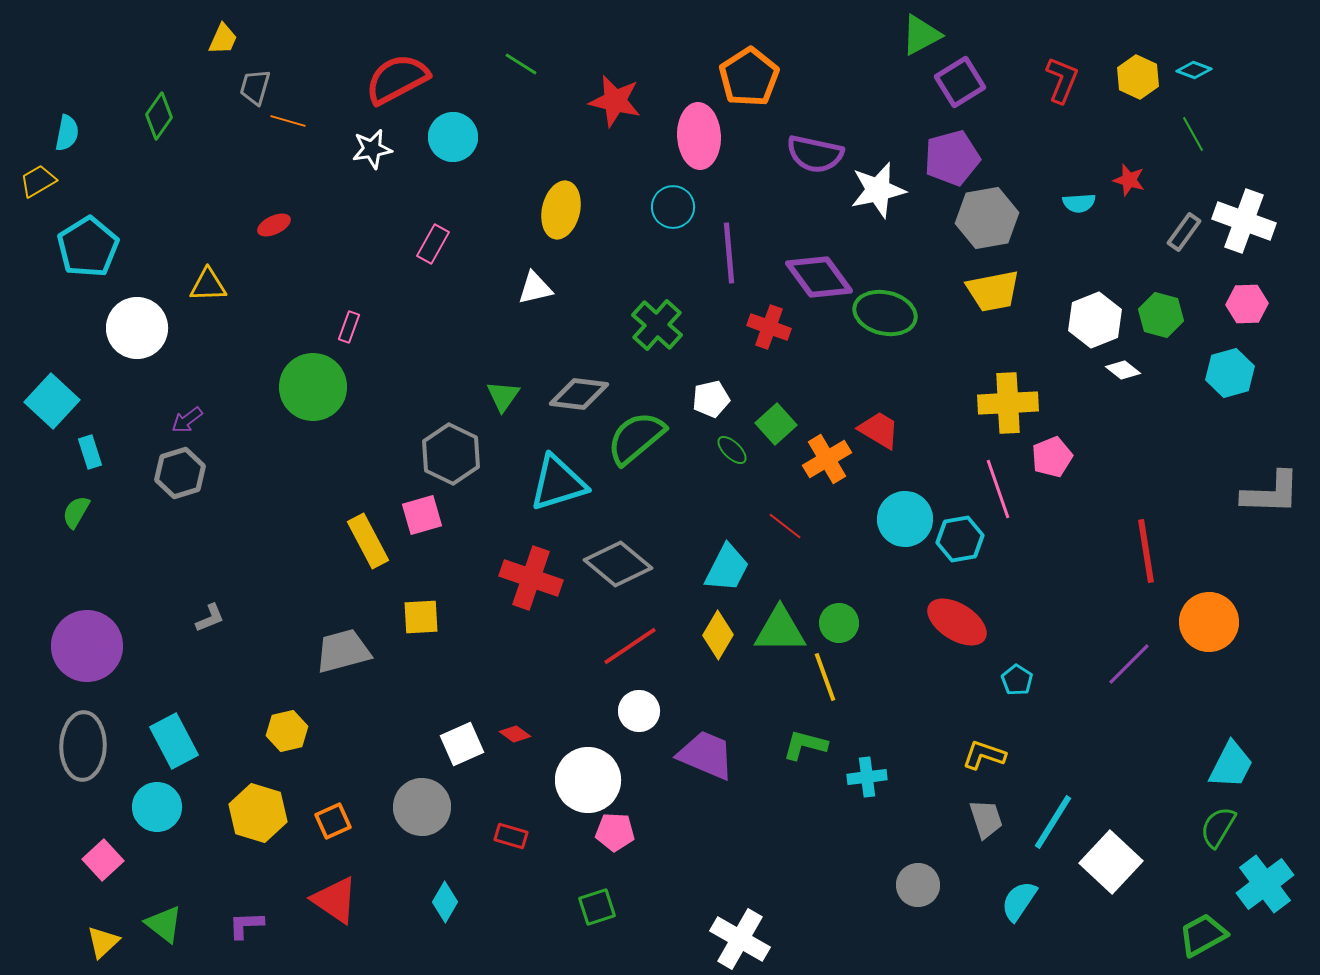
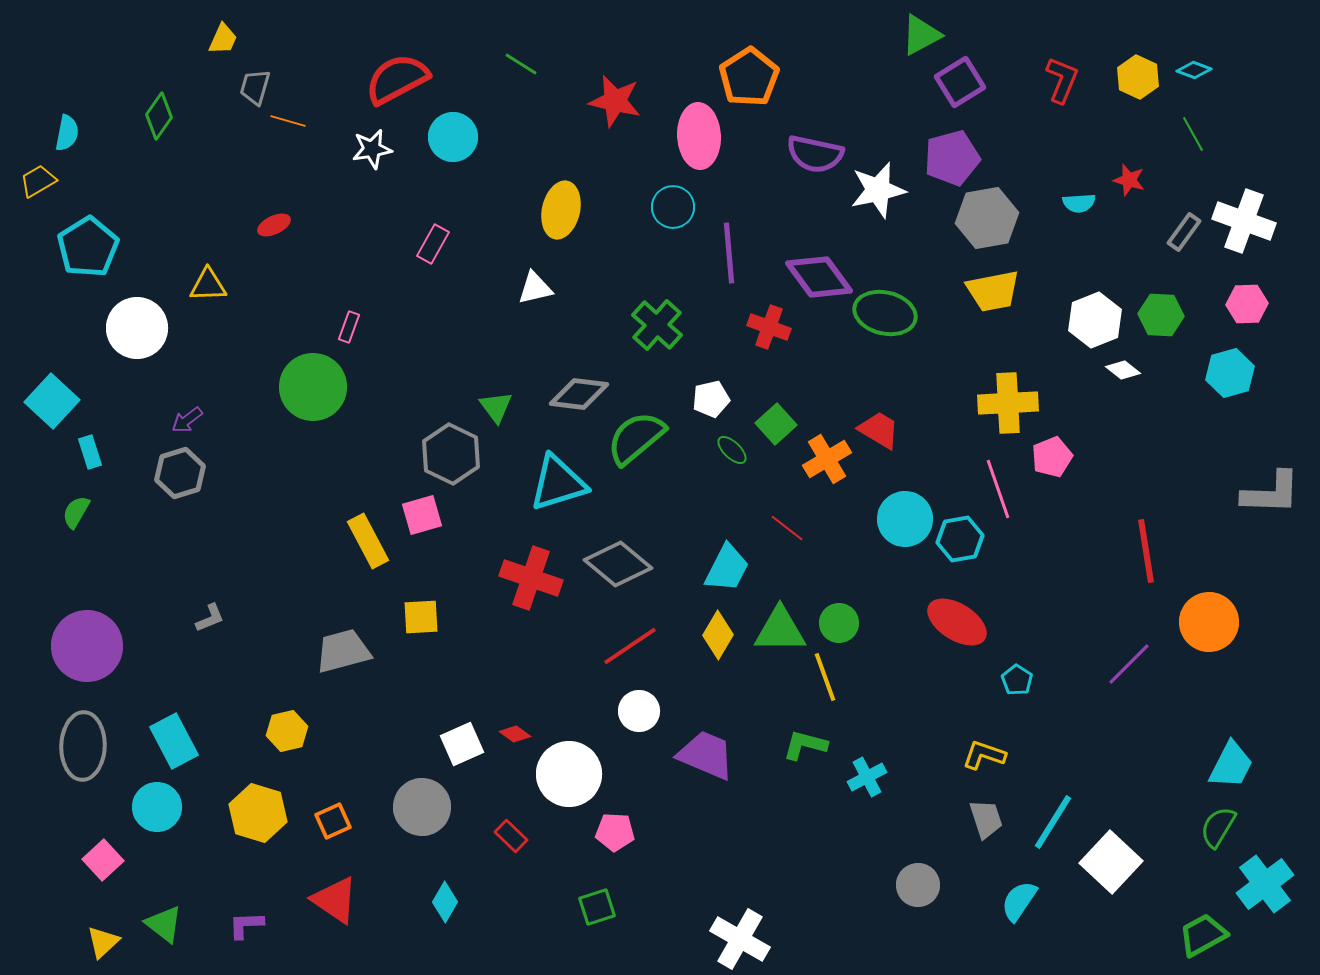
green hexagon at (1161, 315): rotated 12 degrees counterclockwise
green triangle at (503, 396): moved 7 px left, 11 px down; rotated 12 degrees counterclockwise
red line at (785, 526): moved 2 px right, 2 px down
cyan cross at (867, 777): rotated 21 degrees counterclockwise
white circle at (588, 780): moved 19 px left, 6 px up
red rectangle at (511, 836): rotated 28 degrees clockwise
